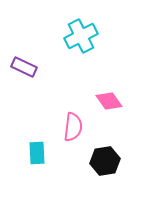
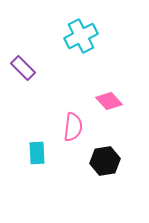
purple rectangle: moved 1 px left, 1 px down; rotated 20 degrees clockwise
pink diamond: rotated 8 degrees counterclockwise
